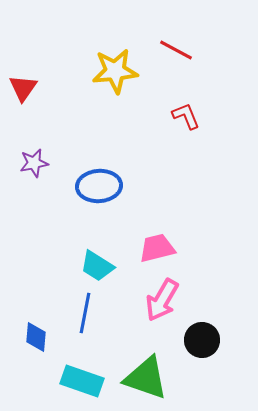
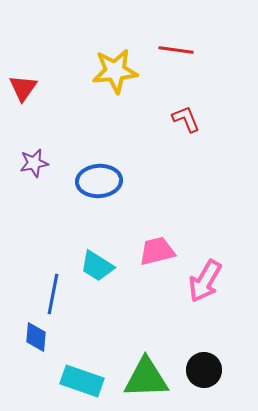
red line: rotated 20 degrees counterclockwise
red L-shape: moved 3 px down
blue ellipse: moved 5 px up
pink trapezoid: moved 3 px down
pink arrow: moved 43 px right, 19 px up
blue line: moved 32 px left, 19 px up
black circle: moved 2 px right, 30 px down
green triangle: rotated 21 degrees counterclockwise
